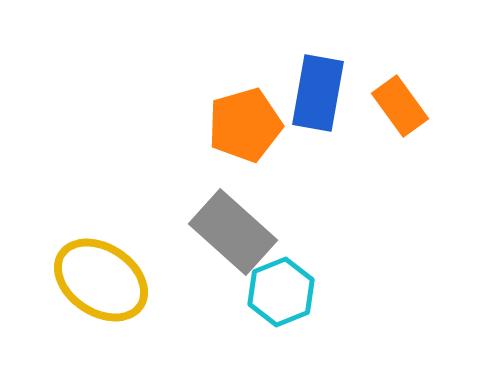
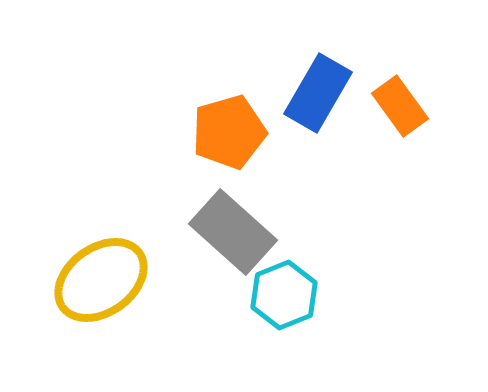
blue rectangle: rotated 20 degrees clockwise
orange pentagon: moved 16 px left, 7 px down
yellow ellipse: rotated 70 degrees counterclockwise
cyan hexagon: moved 3 px right, 3 px down
